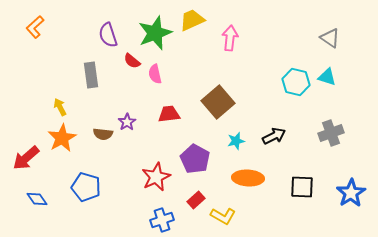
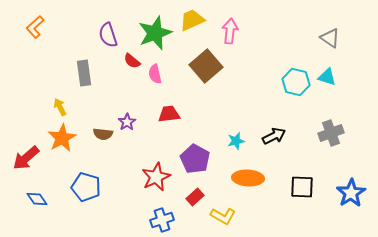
pink arrow: moved 7 px up
gray rectangle: moved 7 px left, 2 px up
brown square: moved 12 px left, 36 px up
red rectangle: moved 1 px left, 3 px up
